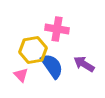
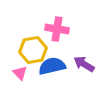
blue semicircle: rotated 68 degrees counterclockwise
pink triangle: moved 1 px left, 2 px up
